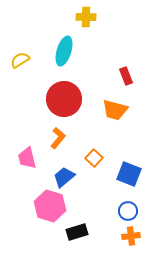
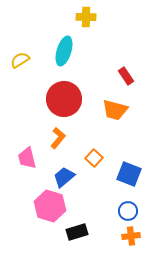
red rectangle: rotated 12 degrees counterclockwise
